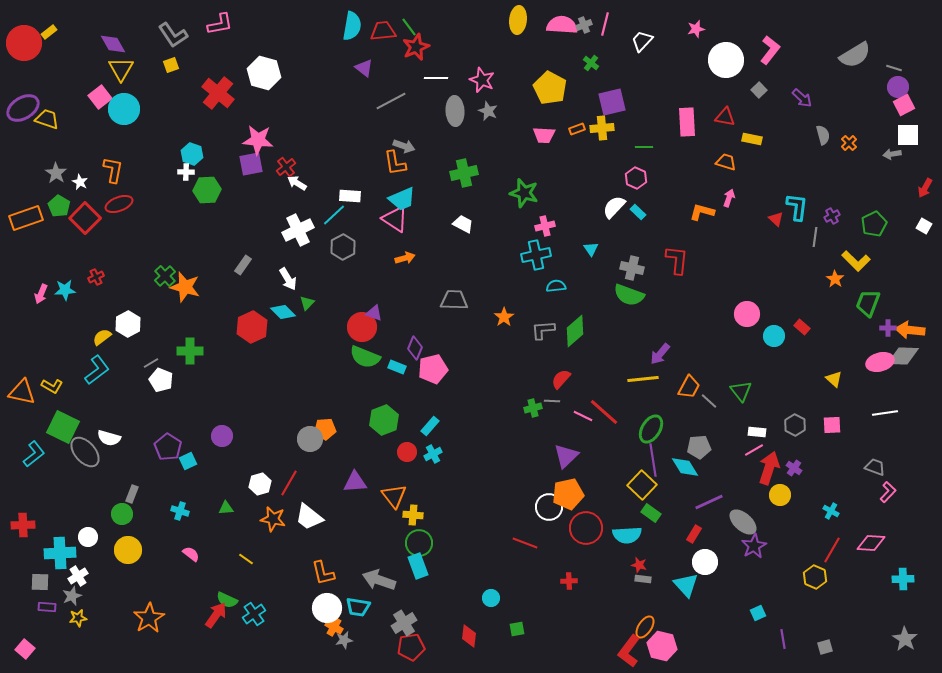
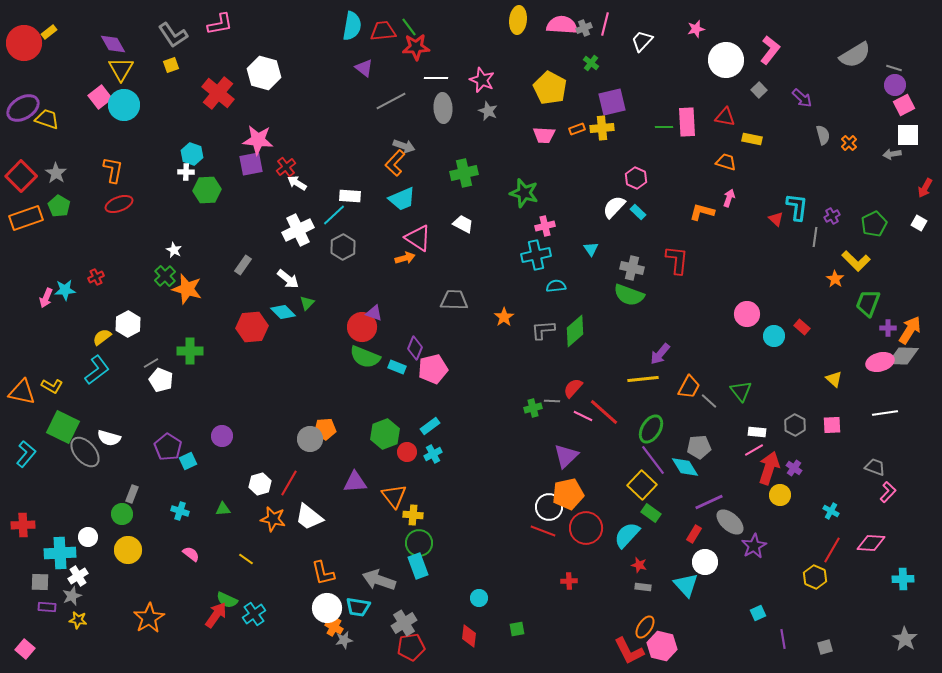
gray cross at (584, 25): moved 3 px down
red star at (416, 47): rotated 20 degrees clockwise
purple circle at (898, 87): moved 3 px left, 2 px up
cyan circle at (124, 109): moved 4 px up
gray ellipse at (455, 111): moved 12 px left, 3 px up
green line at (644, 147): moved 20 px right, 20 px up
orange L-shape at (395, 163): rotated 52 degrees clockwise
white star at (80, 182): moved 94 px right, 68 px down
red square at (85, 218): moved 64 px left, 42 px up
pink triangle at (395, 219): moved 23 px right, 19 px down
white square at (924, 226): moved 5 px left, 3 px up
white arrow at (288, 279): rotated 20 degrees counterclockwise
orange star at (185, 287): moved 2 px right, 2 px down
pink arrow at (41, 294): moved 5 px right, 4 px down
red hexagon at (252, 327): rotated 20 degrees clockwise
orange arrow at (910, 330): rotated 116 degrees clockwise
red semicircle at (561, 379): moved 12 px right, 9 px down
green hexagon at (384, 420): moved 1 px right, 14 px down
cyan rectangle at (430, 426): rotated 12 degrees clockwise
cyan L-shape at (34, 454): moved 8 px left; rotated 12 degrees counterclockwise
purple line at (653, 460): rotated 28 degrees counterclockwise
green triangle at (226, 508): moved 3 px left, 1 px down
gray ellipse at (743, 522): moved 13 px left
cyan semicircle at (627, 535): rotated 136 degrees clockwise
red line at (525, 543): moved 18 px right, 12 px up
gray rectangle at (643, 579): moved 8 px down
cyan circle at (491, 598): moved 12 px left
yellow star at (78, 618): moved 2 px down; rotated 18 degrees clockwise
red L-shape at (629, 651): rotated 64 degrees counterclockwise
